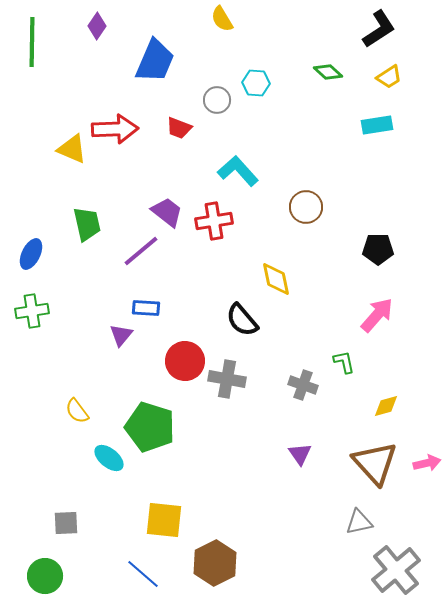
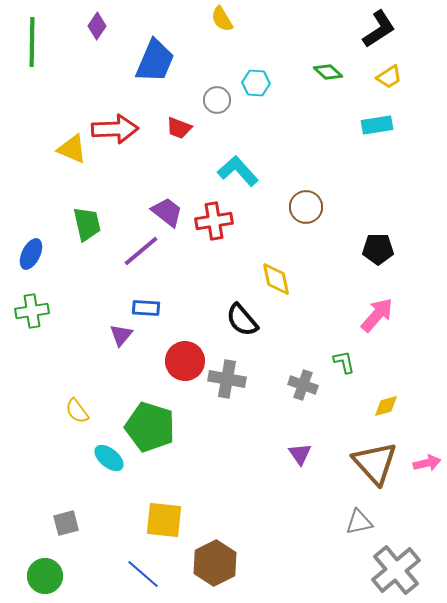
gray square at (66, 523): rotated 12 degrees counterclockwise
